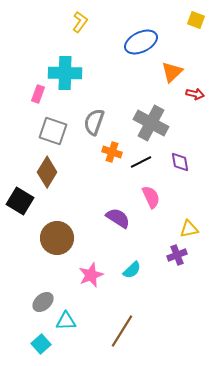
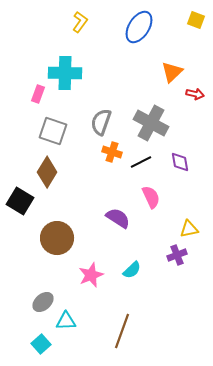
blue ellipse: moved 2 px left, 15 px up; rotated 32 degrees counterclockwise
gray semicircle: moved 7 px right
brown line: rotated 12 degrees counterclockwise
